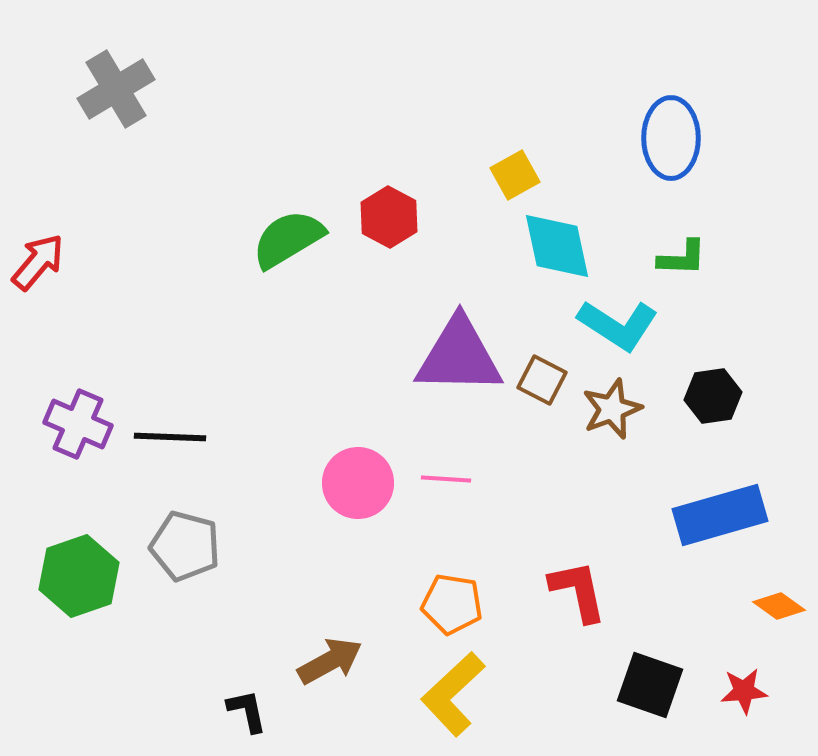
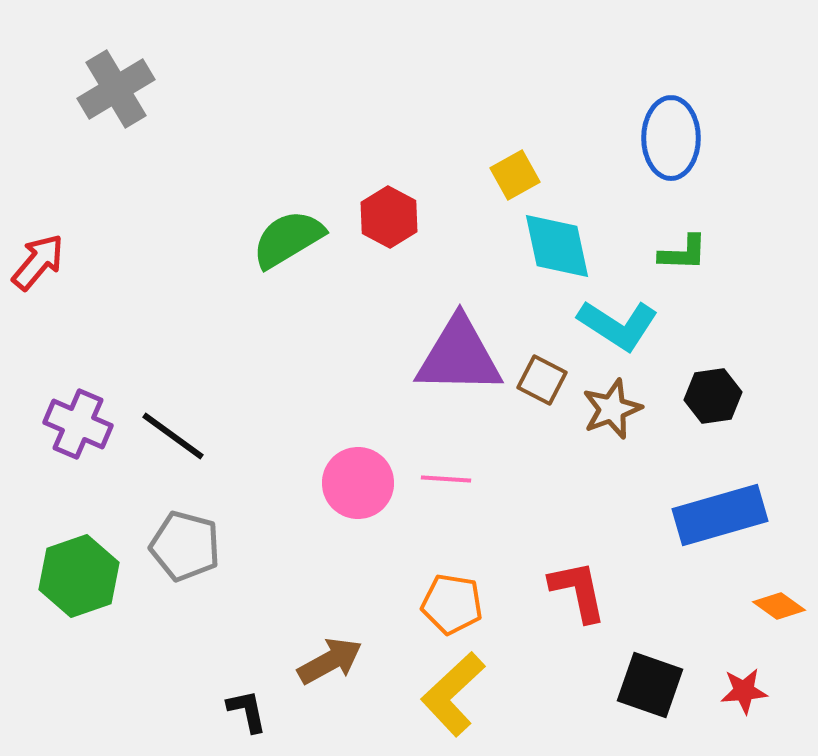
green L-shape: moved 1 px right, 5 px up
black line: moved 3 px right, 1 px up; rotated 34 degrees clockwise
